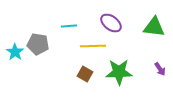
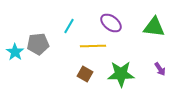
cyan line: rotated 56 degrees counterclockwise
gray pentagon: rotated 15 degrees counterclockwise
green star: moved 2 px right, 2 px down
